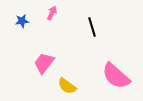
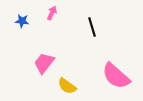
blue star: rotated 16 degrees clockwise
